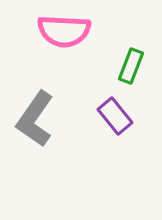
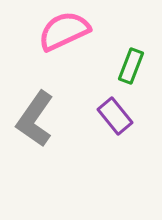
pink semicircle: rotated 152 degrees clockwise
